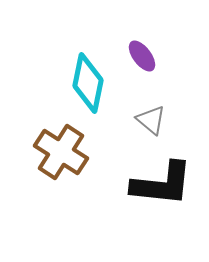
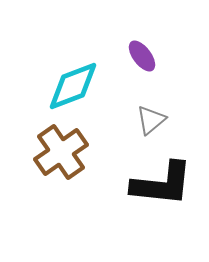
cyan diamond: moved 15 px left, 3 px down; rotated 58 degrees clockwise
gray triangle: rotated 40 degrees clockwise
brown cross: rotated 22 degrees clockwise
